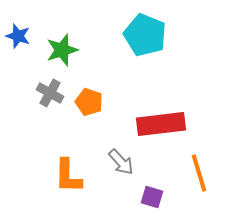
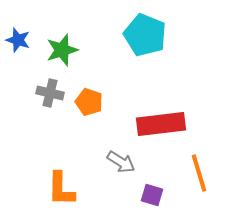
blue star: moved 4 px down
gray cross: rotated 16 degrees counterclockwise
gray arrow: rotated 16 degrees counterclockwise
orange L-shape: moved 7 px left, 13 px down
purple square: moved 2 px up
